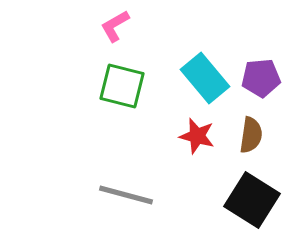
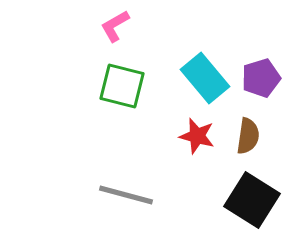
purple pentagon: rotated 12 degrees counterclockwise
brown semicircle: moved 3 px left, 1 px down
